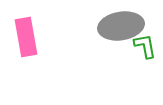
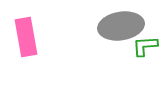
green L-shape: rotated 84 degrees counterclockwise
